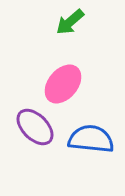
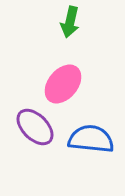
green arrow: rotated 36 degrees counterclockwise
